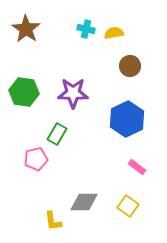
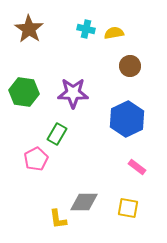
brown star: moved 3 px right
pink pentagon: rotated 15 degrees counterclockwise
yellow square: moved 2 px down; rotated 25 degrees counterclockwise
yellow L-shape: moved 5 px right, 2 px up
